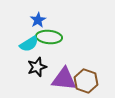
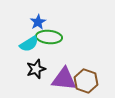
blue star: moved 2 px down
black star: moved 1 px left, 2 px down
